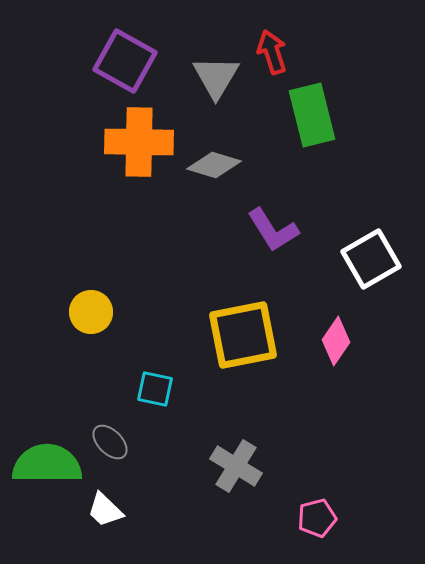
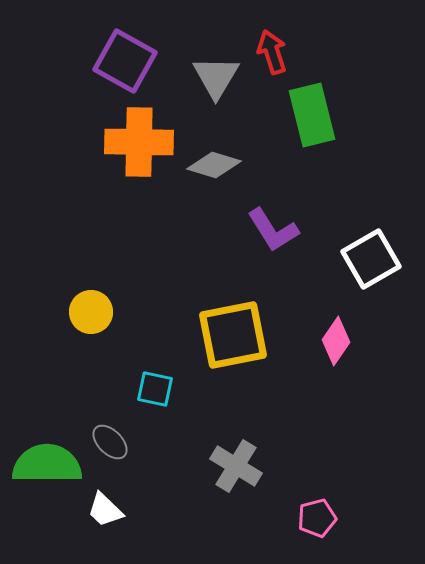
yellow square: moved 10 px left
